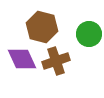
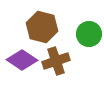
purple diamond: moved 1 px down; rotated 32 degrees counterclockwise
